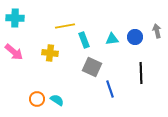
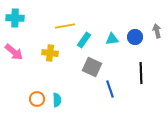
cyan rectangle: rotated 56 degrees clockwise
cyan semicircle: rotated 56 degrees clockwise
